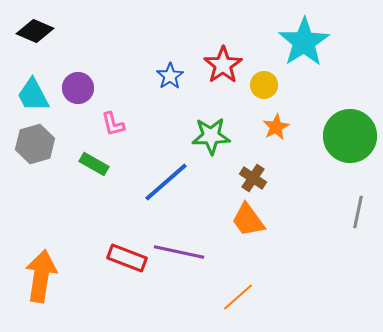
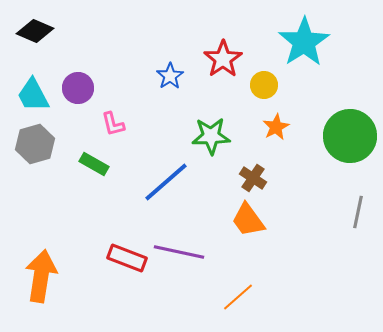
red star: moved 6 px up
